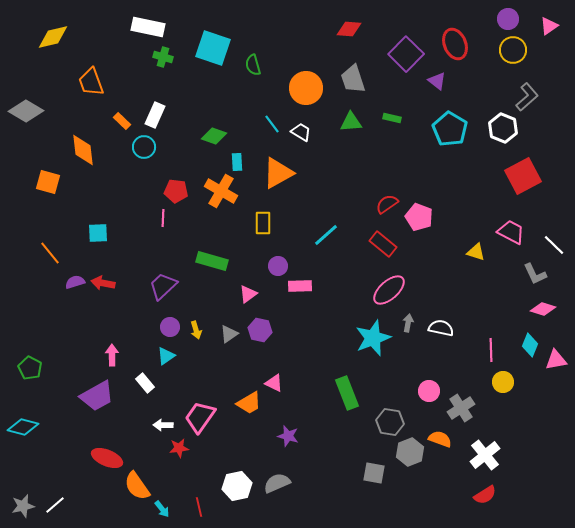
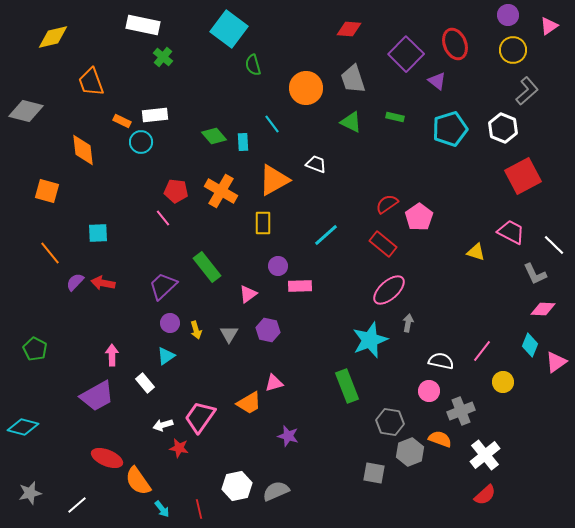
purple circle at (508, 19): moved 4 px up
white rectangle at (148, 27): moved 5 px left, 2 px up
cyan square at (213, 48): moved 16 px right, 19 px up; rotated 18 degrees clockwise
green cross at (163, 57): rotated 24 degrees clockwise
gray L-shape at (527, 97): moved 6 px up
gray diamond at (26, 111): rotated 16 degrees counterclockwise
white rectangle at (155, 115): rotated 60 degrees clockwise
green rectangle at (392, 118): moved 3 px right, 1 px up
orange rectangle at (122, 121): rotated 18 degrees counterclockwise
green triangle at (351, 122): rotated 30 degrees clockwise
cyan pentagon at (450, 129): rotated 24 degrees clockwise
white trapezoid at (301, 132): moved 15 px right, 32 px down; rotated 10 degrees counterclockwise
green diamond at (214, 136): rotated 30 degrees clockwise
cyan circle at (144, 147): moved 3 px left, 5 px up
cyan rectangle at (237, 162): moved 6 px right, 20 px up
orange triangle at (278, 173): moved 4 px left, 7 px down
orange square at (48, 182): moved 1 px left, 9 px down
pink pentagon at (419, 217): rotated 16 degrees clockwise
pink line at (163, 218): rotated 42 degrees counterclockwise
green rectangle at (212, 261): moved 5 px left, 6 px down; rotated 36 degrees clockwise
purple semicircle at (75, 282): rotated 30 degrees counterclockwise
pink diamond at (543, 309): rotated 15 degrees counterclockwise
purple circle at (170, 327): moved 4 px up
white semicircle at (441, 328): moved 33 px down
purple hexagon at (260, 330): moved 8 px right
gray triangle at (229, 334): rotated 24 degrees counterclockwise
cyan star at (373, 338): moved 3 px left, 2 px down
pink line at (491, 350): moved 9 px left, 1 px down; rotated 40 degrees clockwise
pink triangle at (556, 360): moved 2 px down; rotated 25 degrees counterclockwise
green pentagon at (30, 368): moved 5 px right, 19 px up
pink triangle at (274, 383): rotated 42 degrees counterclockwise
green rectangle at (347, 393): moved 7 px up
gray cross at (461, 408): moved 3 px down; rotated 12 degrees clockwise
white arrow at (163, 425): rotated 18 degrees counterclockwise
red star at (179, 448): rotated 18 degrees clockwise
gray semicircle at (277, 483): moved 1 px left, 8 px down
orange semicircle at (137, 486): moved 1 px right, 5 px up
red semicircle at (485, 495): rotated 10 degrees counterclockwise
white line at (55, 505): moved 22 px right
gray star at (23, 506): moved 7 px right, 13 px up
red line at (199, 507): moved 2 px down
